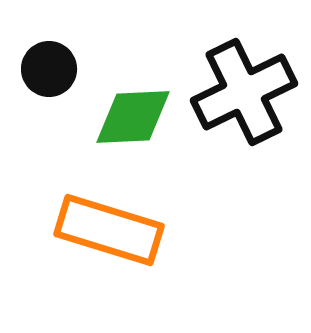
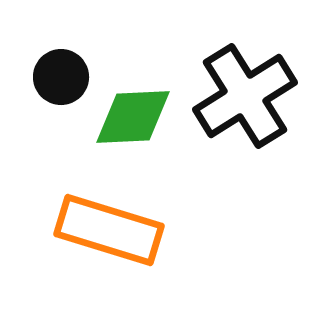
black circle: moved 12 px right, 8 px down
black cross: moved 1 px right, 4 px down; rotated 6 degrees counterclockwise
